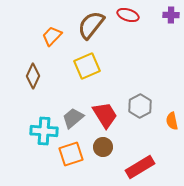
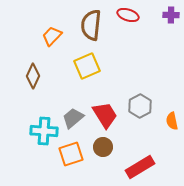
brown semicircle: rotated 32 degrees counterclockwise
